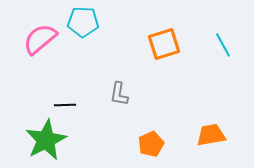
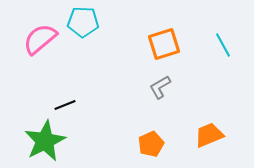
gray L-shape: moved 41 px right, 7 px up; rotated 50 degrees clockwise
black line: rotated 20 degrees counterclockwise
orange trapezoid: moved 2 px left; rotated 12 degrees counterclockwise
green star: moved 1 px left, 1 px down
